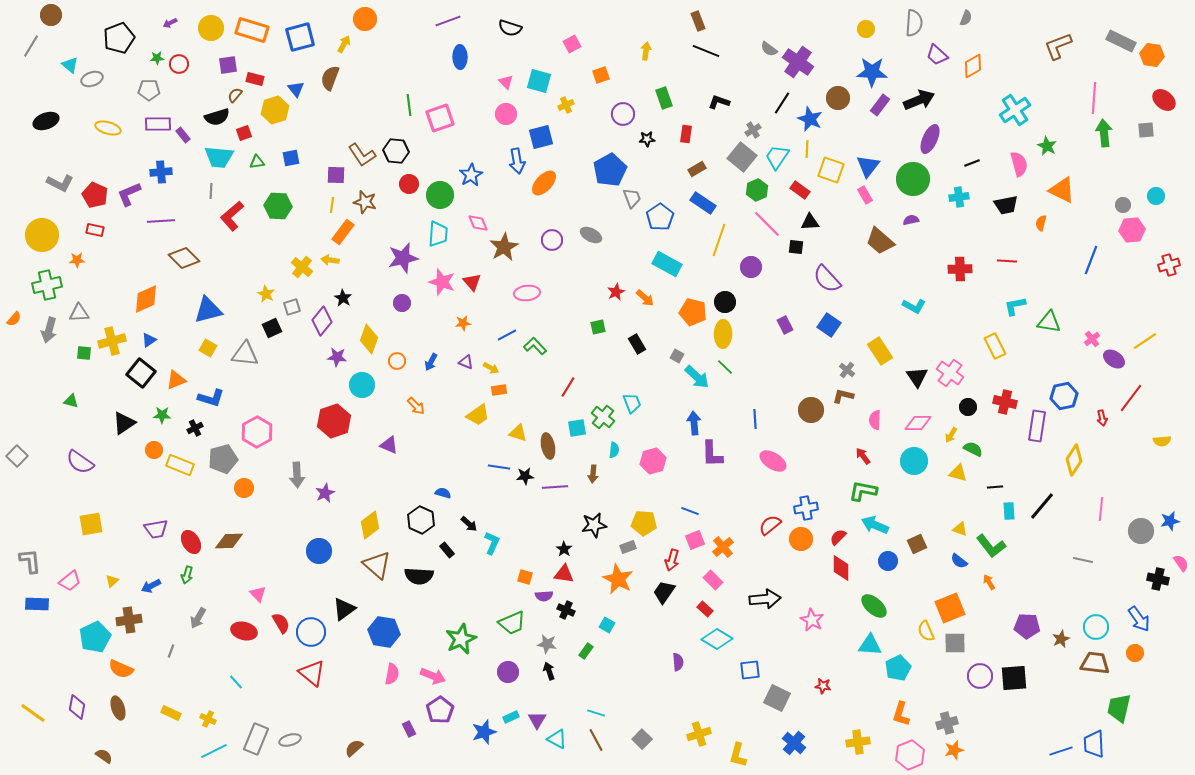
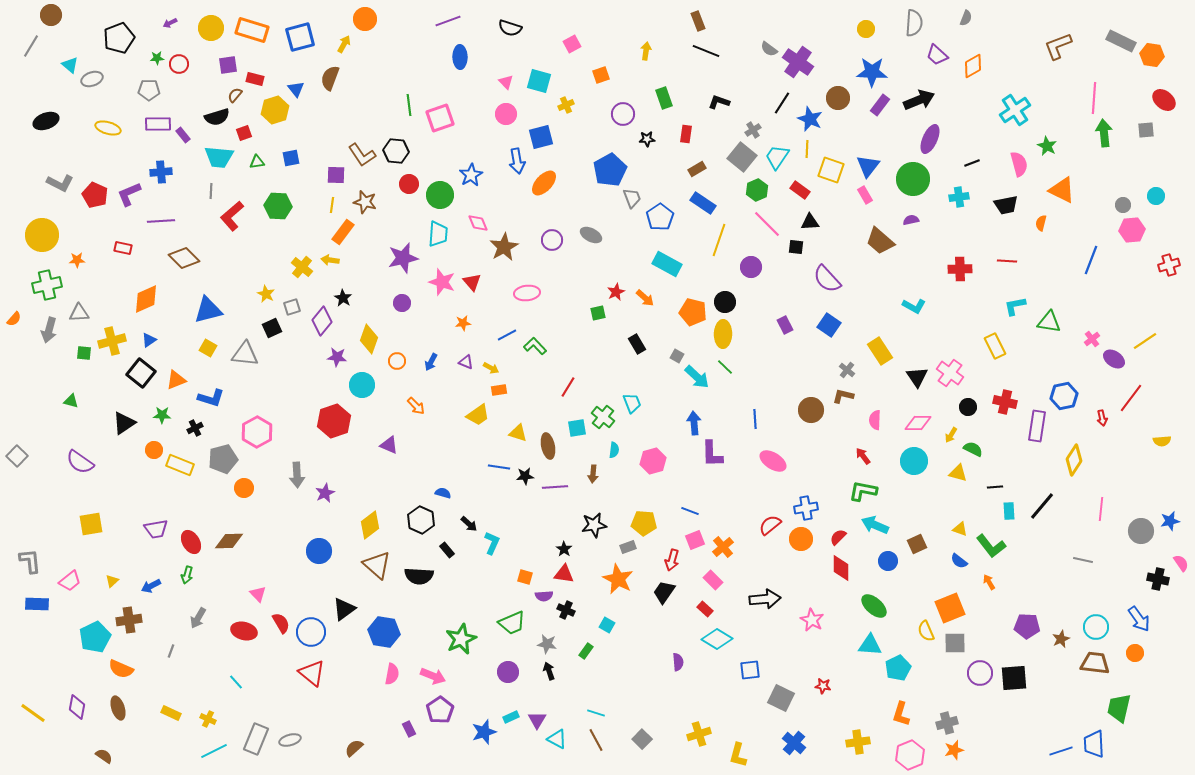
red rectangle at (95, 230): moved 28 px right, 18 px down
green square at (598, 327): moved 14 px up
purple circle at (980, 676): moved 3 px up
gray square at (777, 698): moved 4 px right
